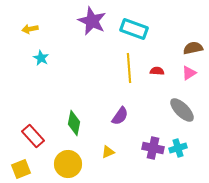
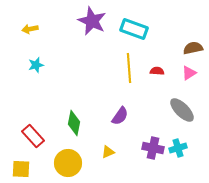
cyan star: moved 5 px left, 7 px down; rotated 28 degrees clockwise
yellow circle: moved 1 px up
yellow square: rotated 24 degrees clockwise
